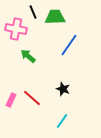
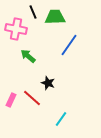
black star: moved 15 px left, 6 px up
cyan line: moved 1 px left, 2 px up
